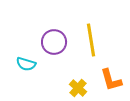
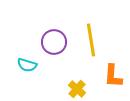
cyan semicircle: moved 1 px right, 1 px down
orange L-shape: moved 2 px right, 4 px up; rotated 20 degrees clockwise
yellow cross: moved 1 px left, 1 px down
